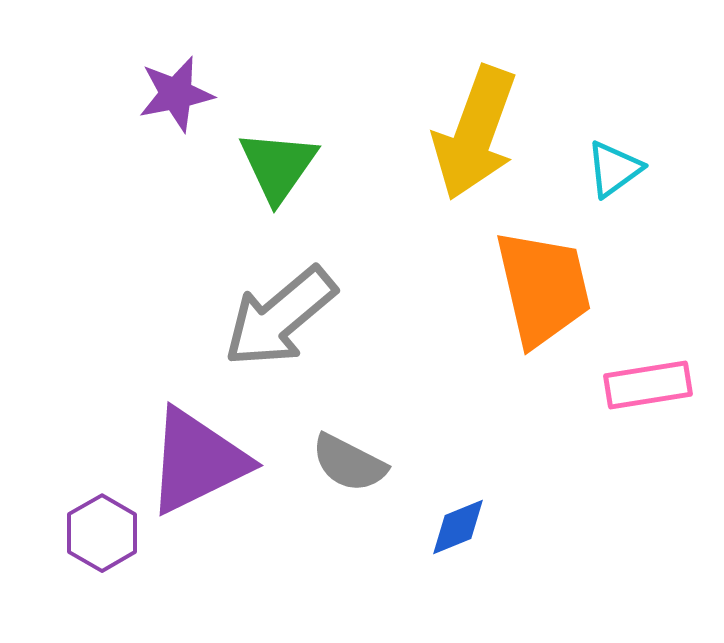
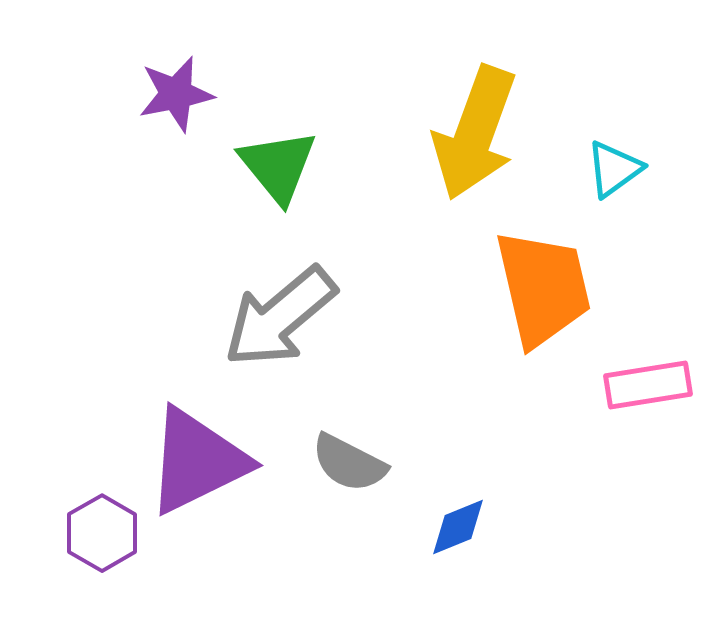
green triangle: rotated 14 degrees counterclockwise
